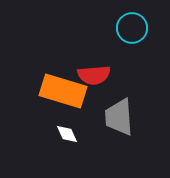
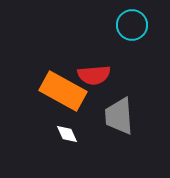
cyan circle: moved 3 px up
orange rectangle: rotated 12 degrees clockwise
gray trapezoid: moved 1 px up
